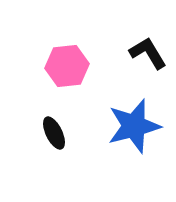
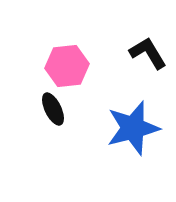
blue star: moved 1 px left, 2 px down
black ellipse: moved 1 px left, 24 px up
